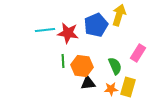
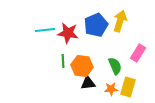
yellow arrow: moved 1 px right, 6 px down
